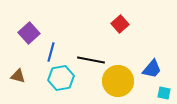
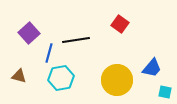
red square: rotated 12 degrees counterclockwise
blue line: moved 2 px left, 1 px down
black line: moved 15 px left, 20 px up; rotated 20 degrees counterclockwise
blue trapezoid: moved 1 px up
brown triangle: moved 1 px right
yellow circle: moved 1 px left, 1 px up
cyan square: moved 1 px right, 1 px up
